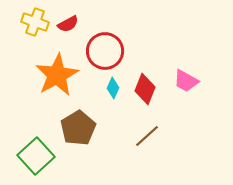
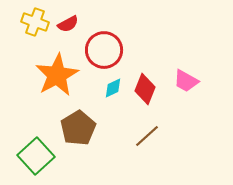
red circle: moved 1 px left, 1 px up
cyan diamond: rotated 40 degrees clockwise
